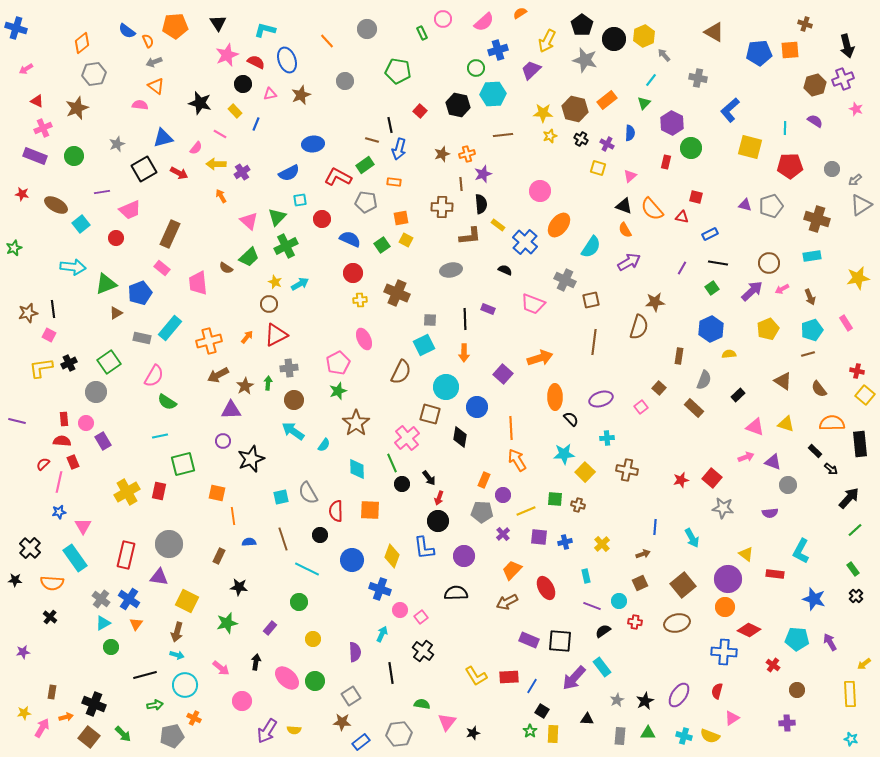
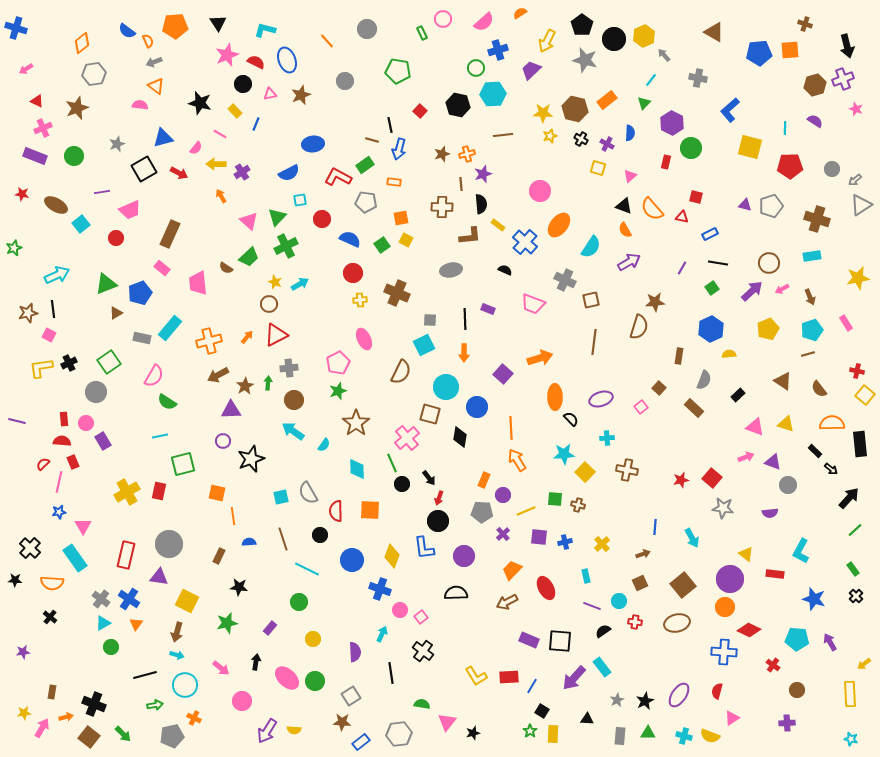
cyan arrow at (73, 267): moved 16 px left, 8 px down; rotated 30 degrees counterclockwise
purple circle at (728, 579): moved 2 px right
